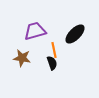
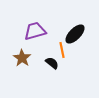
orange line: moved 8 px right
brown star: rotated 24 degrees clockwise
black semicircle: rotated 32 degrees counterclockwise
